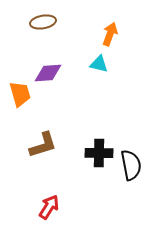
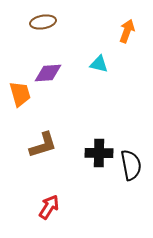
orange arrow: moved 17 px right, 3 px up
